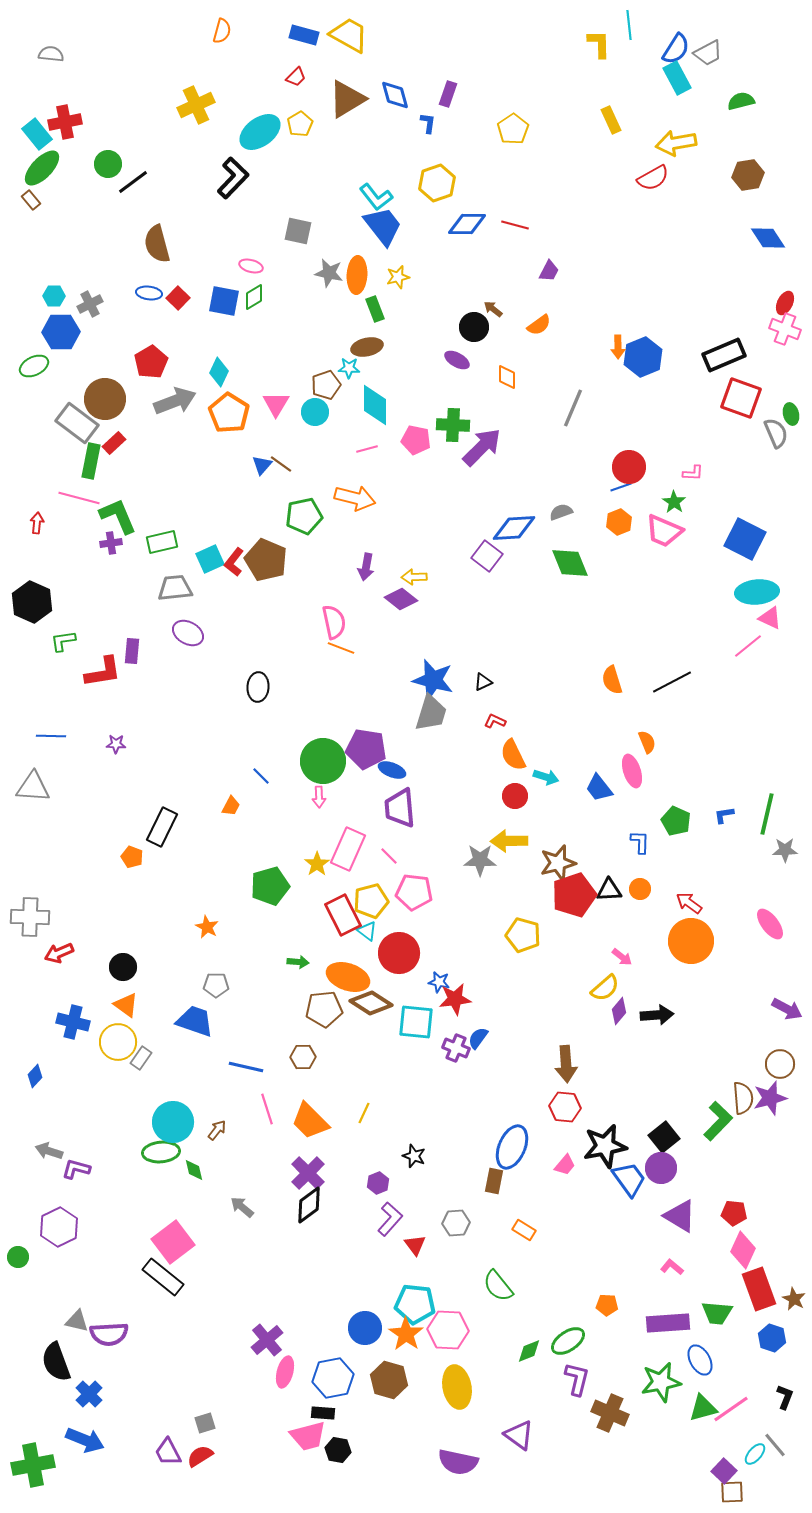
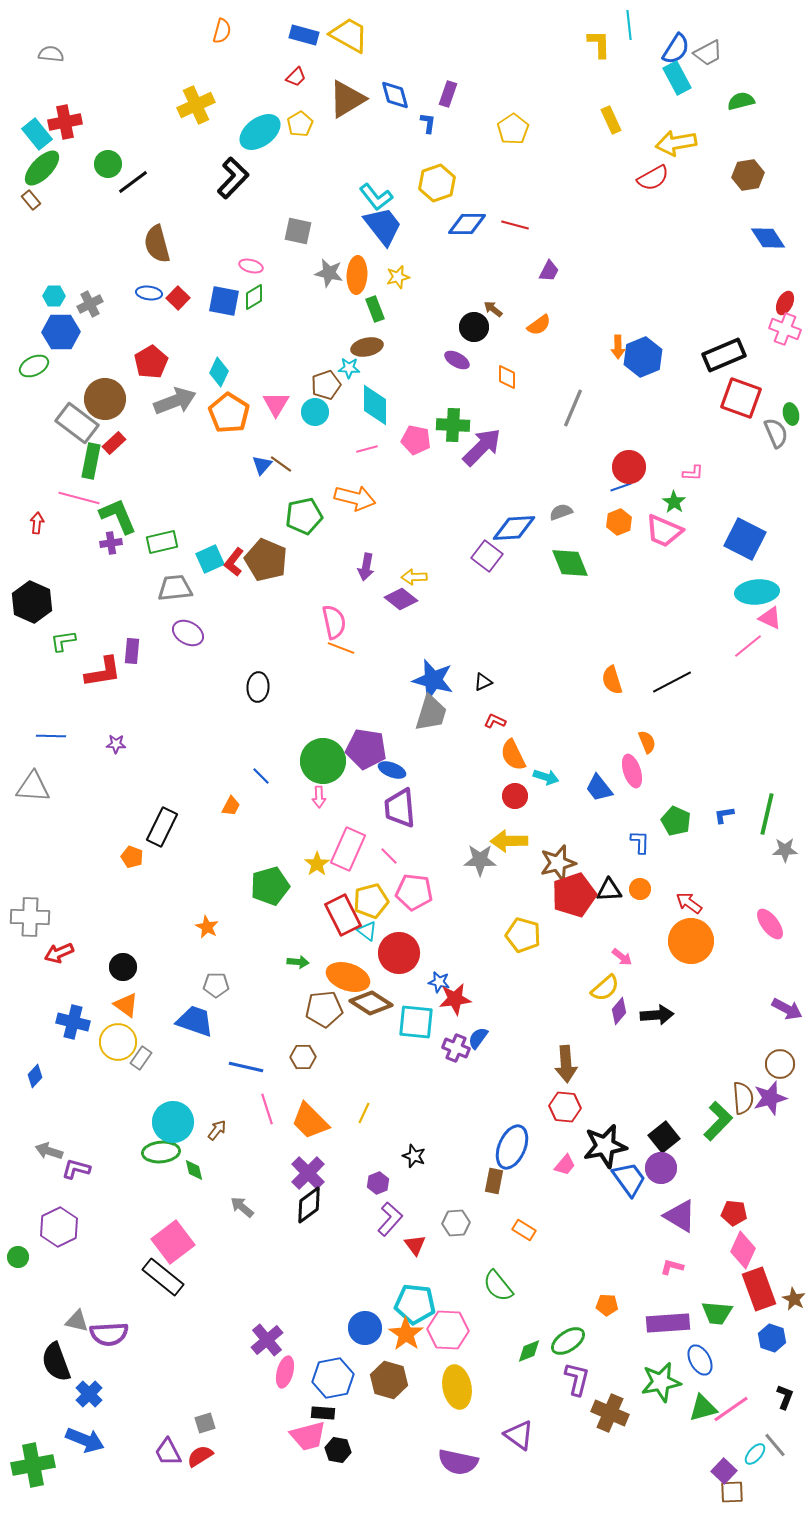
pink L-shape at (672, 1267): rotated 25 degrees counterclockwise
